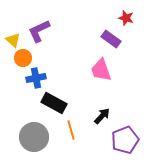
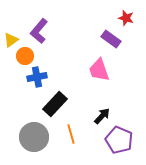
purple L-shape: rotated 25 degrees counterclockwise
yellow triangle: moved 2 px left; rotated 42 degrees clockwise
orange circle: moved 2 px right, 2 px up
pink trapezoid: moved 2 px left
blue cross: moved 1 px right, 1 px up
black rectangle: moved 1 px right, 1 px down; rotated 75 degrees counterclockwise
orange line: moved 4 px down
purple pentagon: moved 6 px left; rotated 28 degrees counterclockwise
